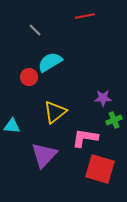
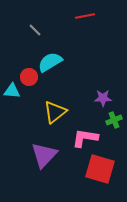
cyan triangle: moved 35 px up
